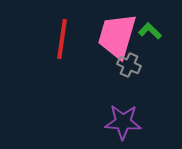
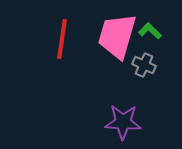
gray cross: moved 15 px right
